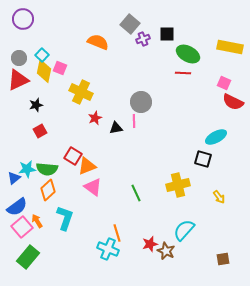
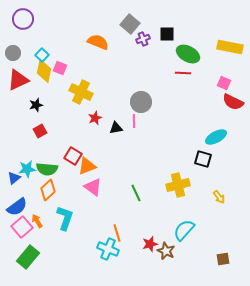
gray circle at (19, 58): moved 6 px left, 5 px up
